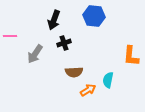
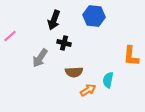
pink line: rotated 40 degrees counterclockwise
black cross: rotated 32 degrees clockwise
gray arrow: moved 5 px right, 4 px down
